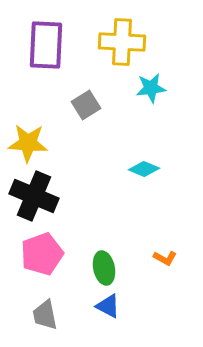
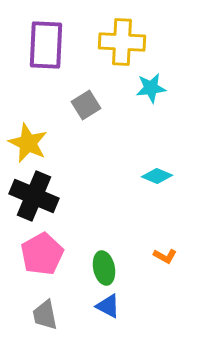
yellow star: rotated 21 degrees clockwise
cyan diamond: moved 13 px right, 7 px down
pink pentagon: rotated 9 degrees counterclockwise
orange L-shape: moved 2 px up
